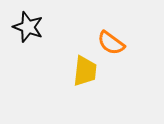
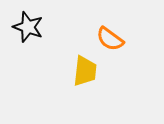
orange semicircle: moved 1 px left, 4 px up
